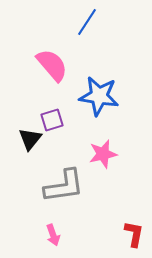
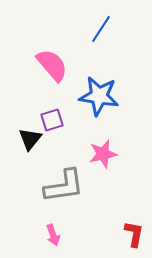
blue line: moved 14 px right, 7 px down
